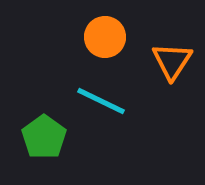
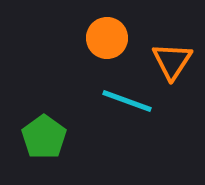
orange circle: moved 2 px right, 1 px down
cyan line: moved 26 px right; rotated 6 degrees counterclockwise
